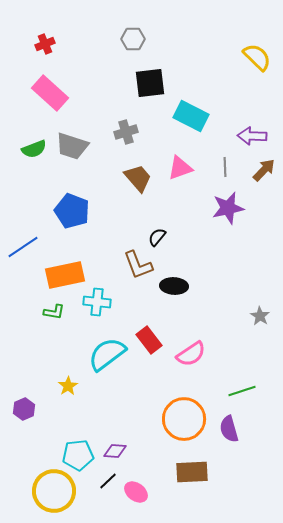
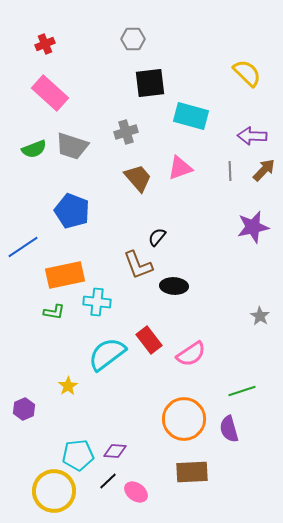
yellow semicircle: moved 10 px left, 16 px down
cyan rectangle: rotated 12 degrees counterclockwise
gray line: moved 5 px right, 4 px down
purple star: moved 25 px right, 19 px down
